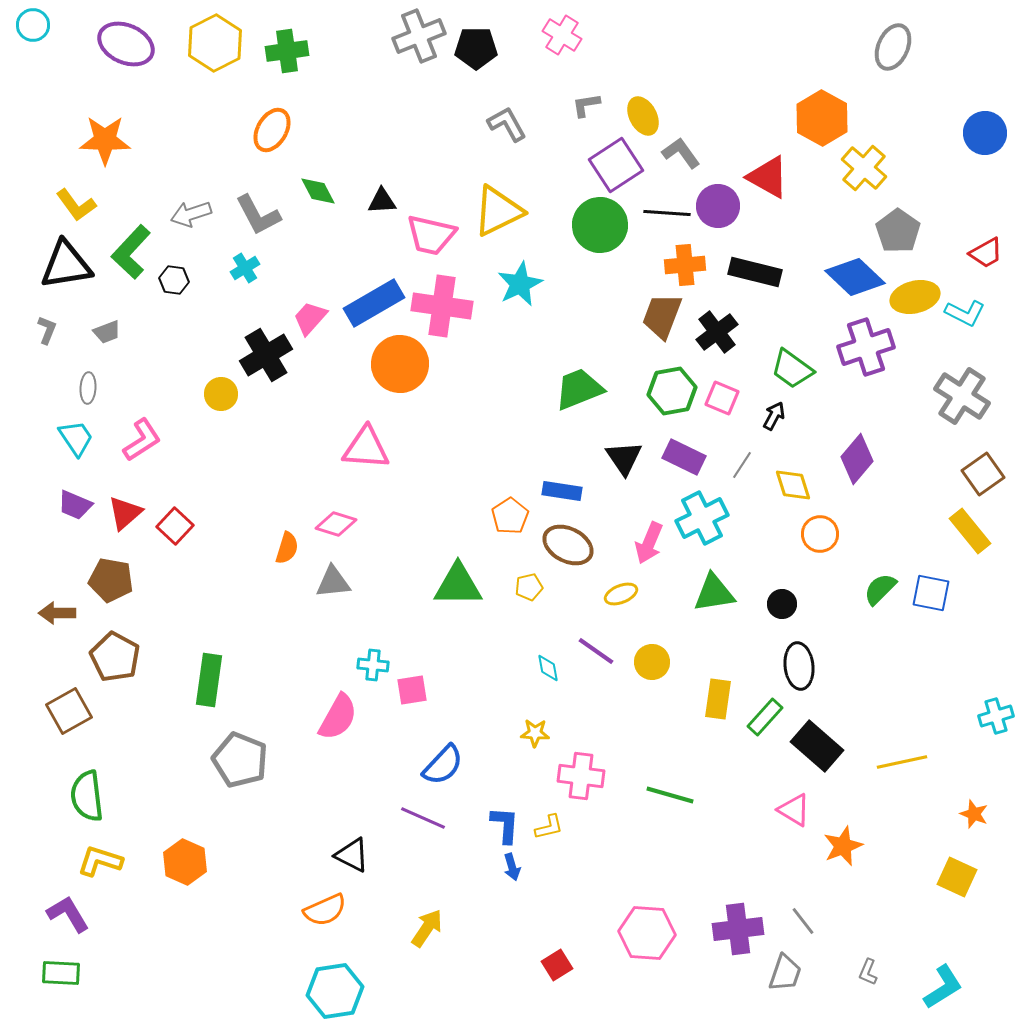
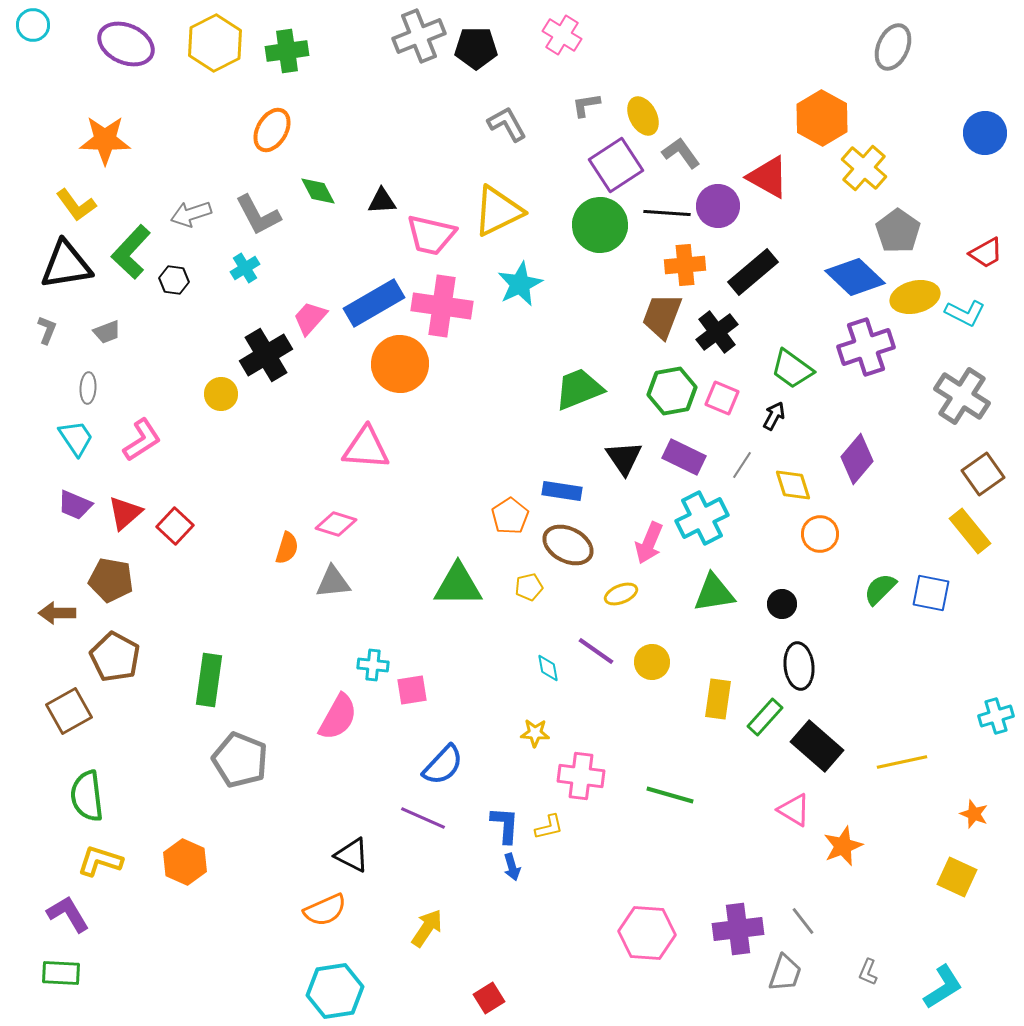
black rectangle at (755, 272): moved 2 px left; rotated 54 degrees counterclockwise
red square at (557, 965): moved 68 px left, 33 px down
